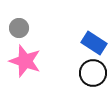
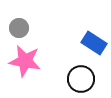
pink star: rotated 8 degrees counterclockwise
black circle: moved 12 px left, 6 px down
